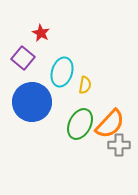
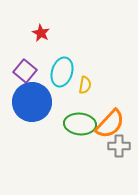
purple square: moved 2 px right, 13 px down
green ellipse: rotated 68 degrees clockwise
gray cross: moved 1 px down
